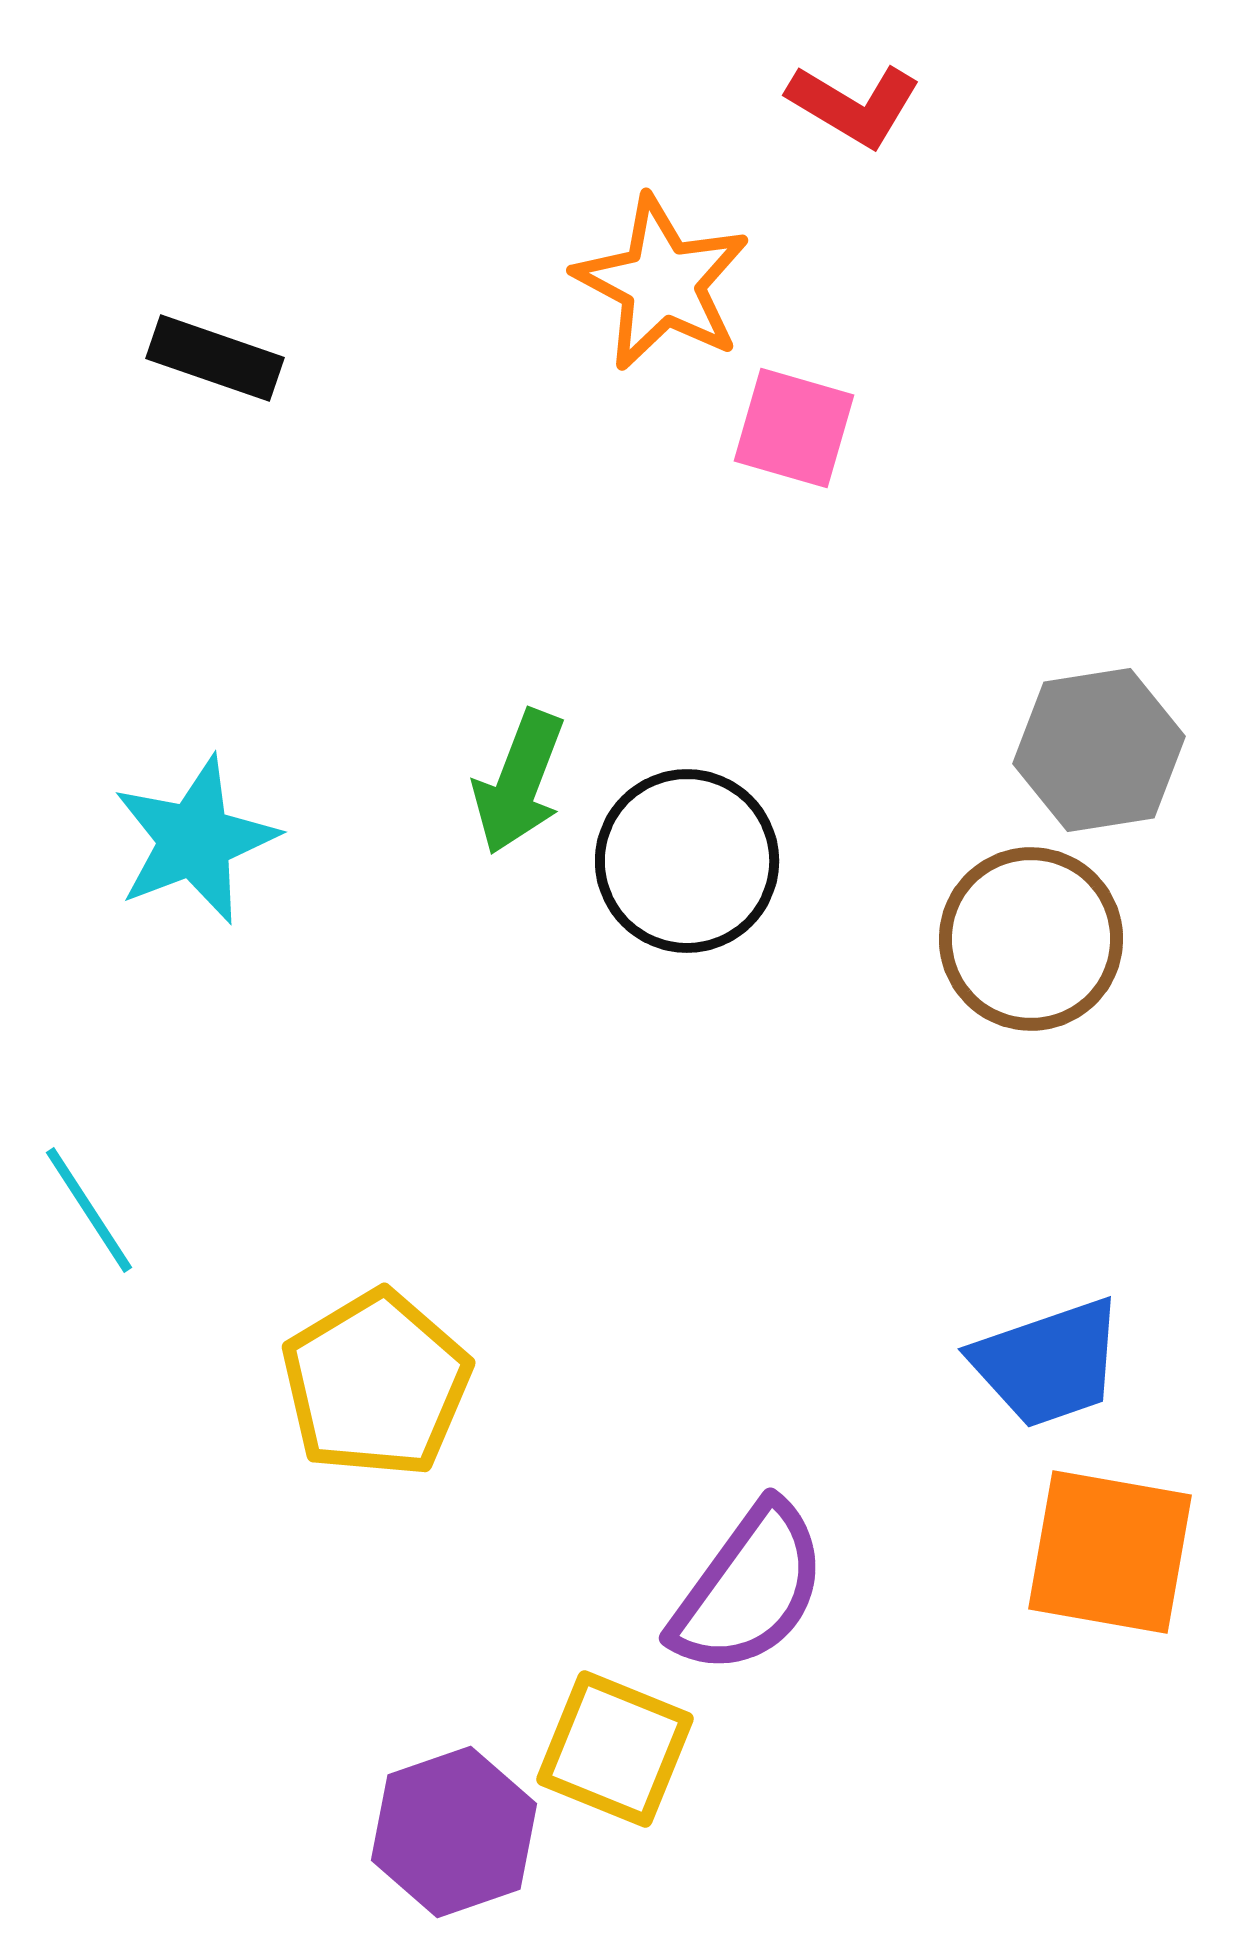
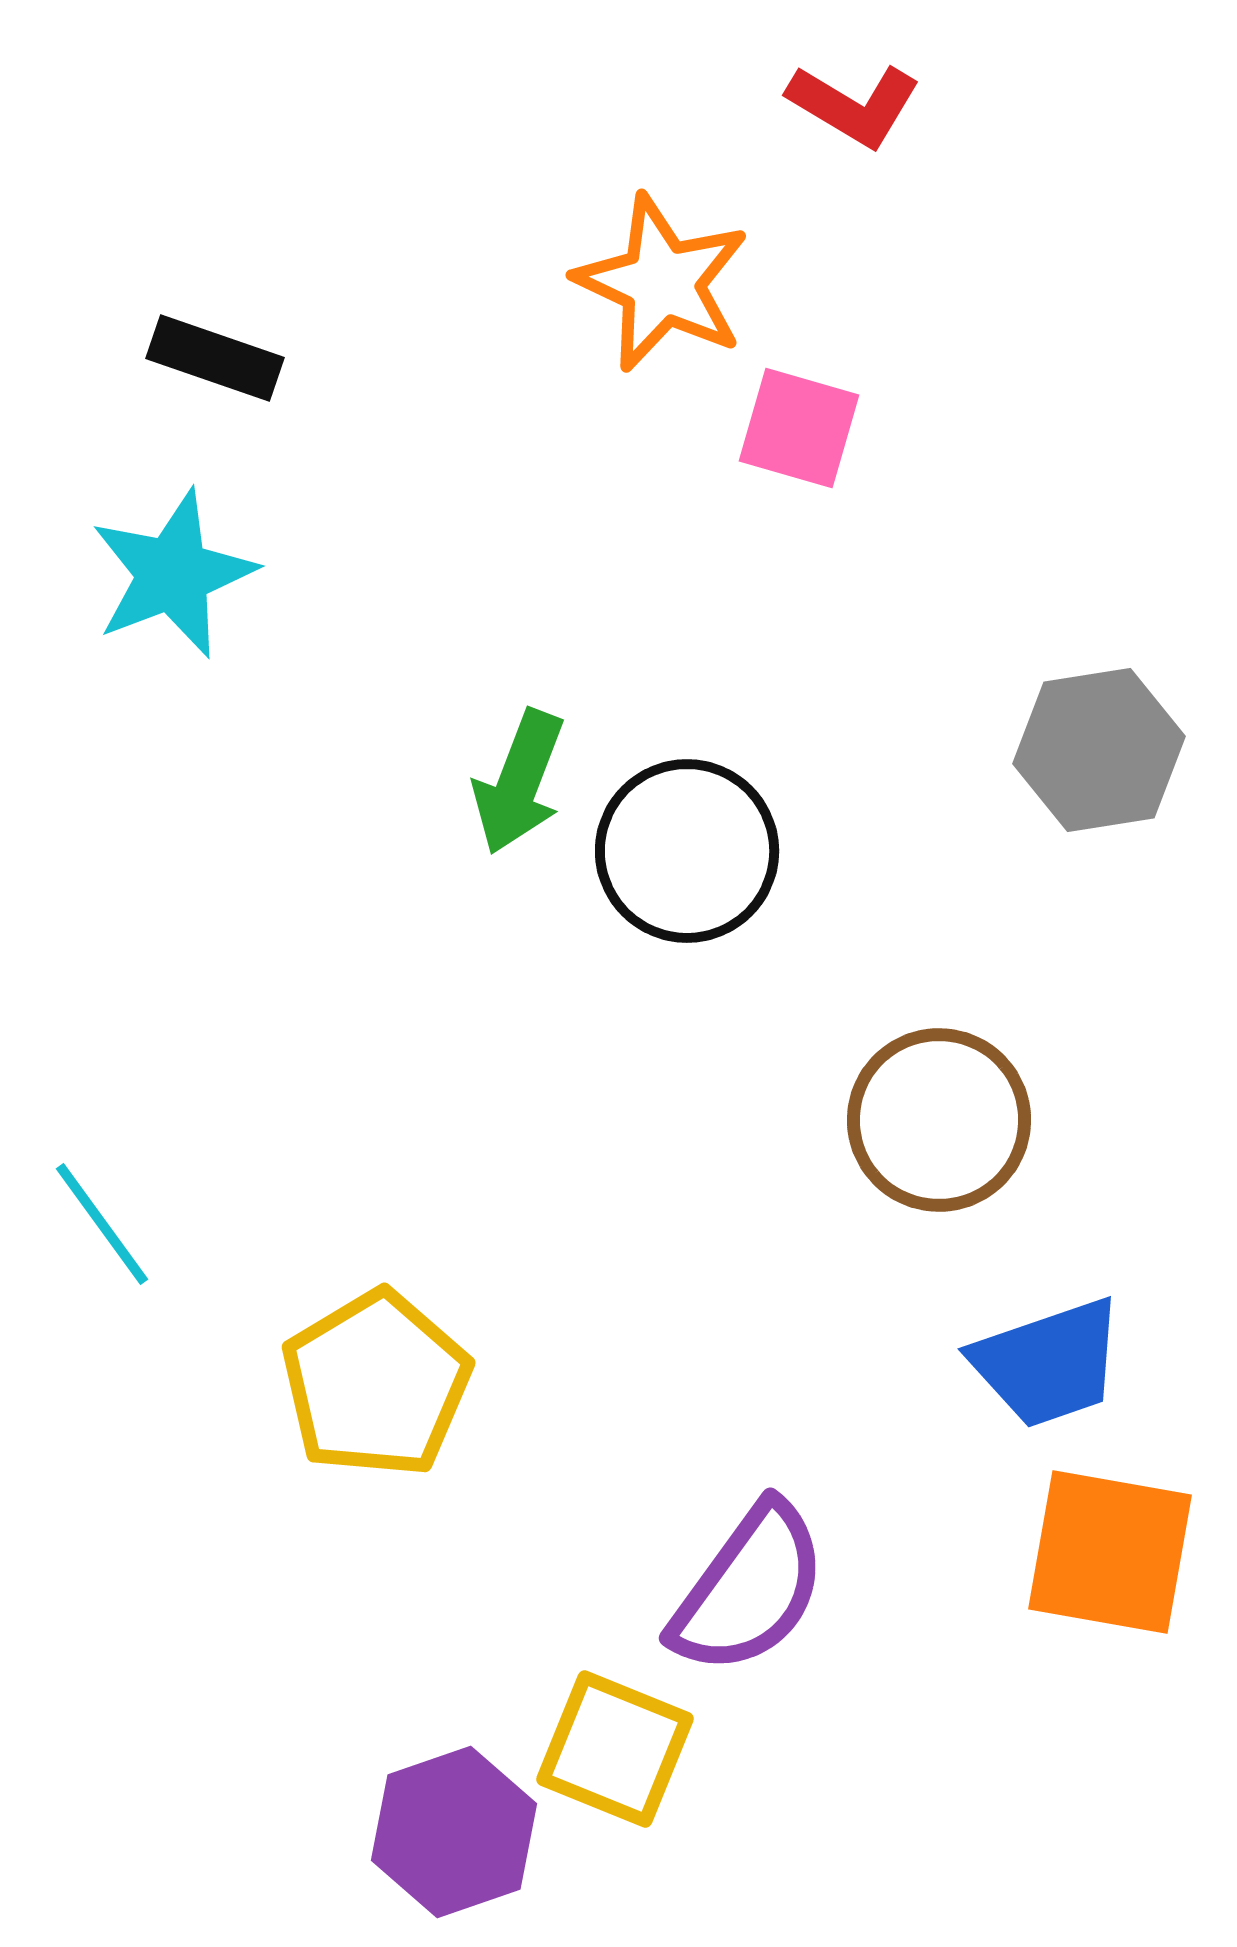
orange star: rotated 3 degrees counterclockwise
pink square: moved 5 px right
cyan star: moved 22 px left, 266 px up
black circle: moved 10 px up
brown circle: moved 92 px left, 181 px down
cyan line: moved 13 px right, 14 px down; rotated 3 degrees counterclockwise
